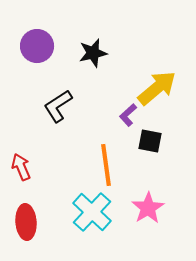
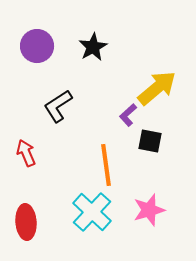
black star: moved 6 px up; rotated 16 degrees counterclockwise
red arrow: moved 5 px right, 14 px up
pink star: moved 1 px right, 2 px down; rotated 16 degrees clockwise
